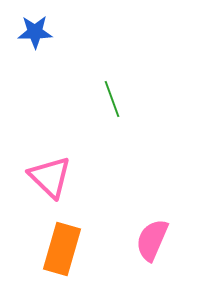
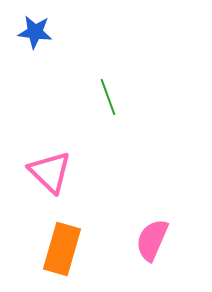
blue star: rotated 8 degrees clockwise
green line: moved 4 px left, 2 px up
pink triangle: moved 5 px up
